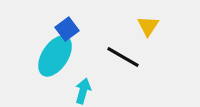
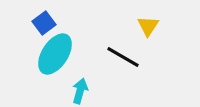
blue square: moved 23 px left, 6 px up
cyan ellipse: moved 2 px up
cyan arrow: moved 3 px left
